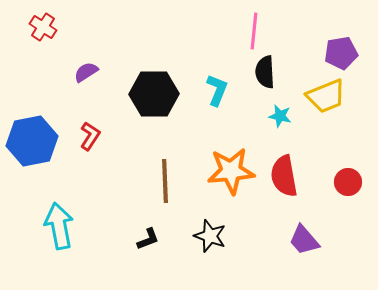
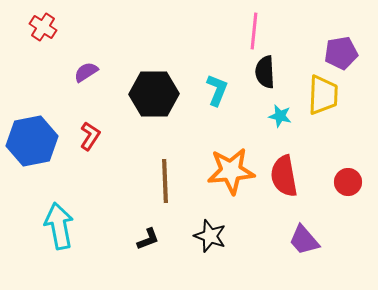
yellow trapezoid: moved 3 px left, 1 px up; rotated 66 degrees counterclockwise
